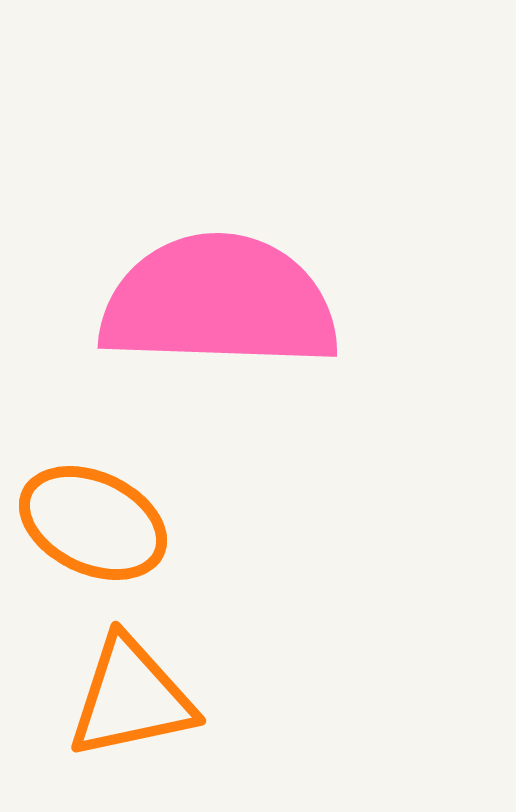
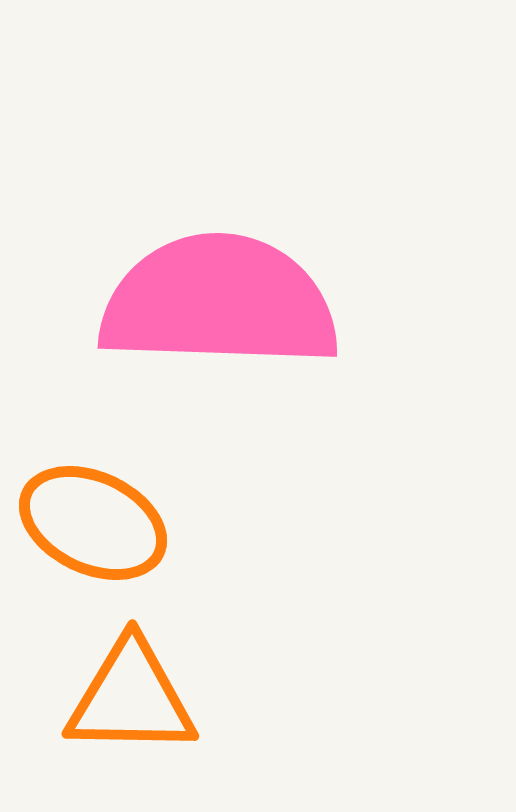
orange triangle: rotated 13 degrees clockwise
